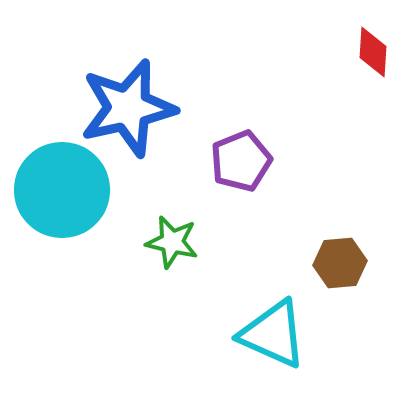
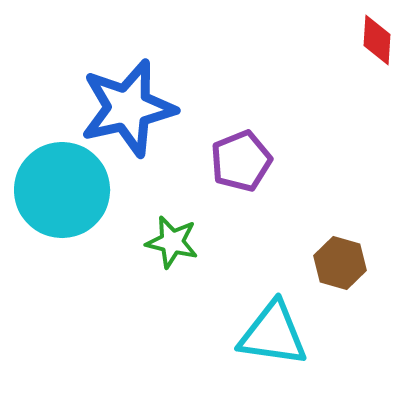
red diamond: moved 4 px right, 12 px up
brown hexagon: rotated 21 degrees clockwise
cyan triangle: rotated 16 degrees counterclockwise
